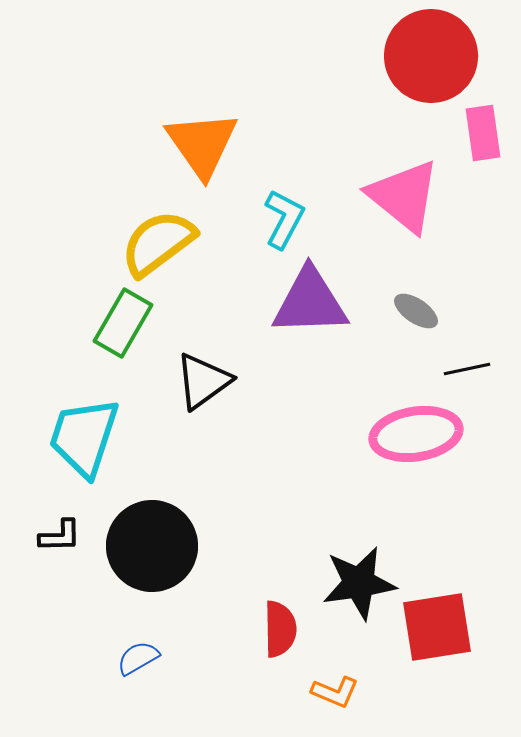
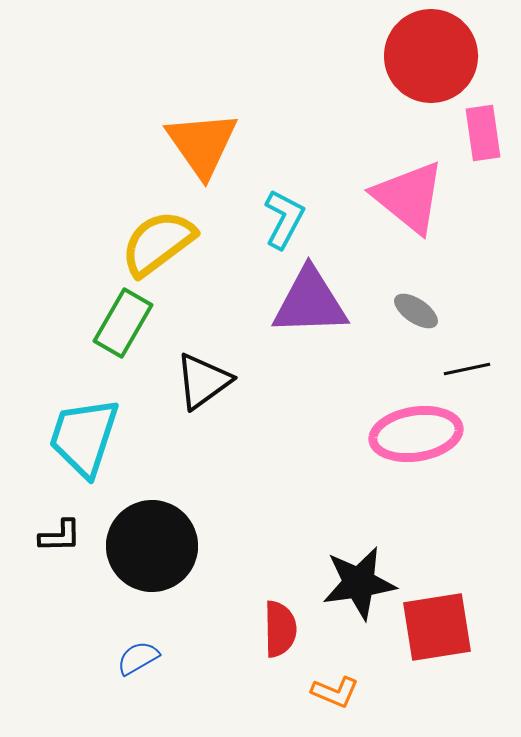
pink triangle: moved 5 px right, 1 px down
